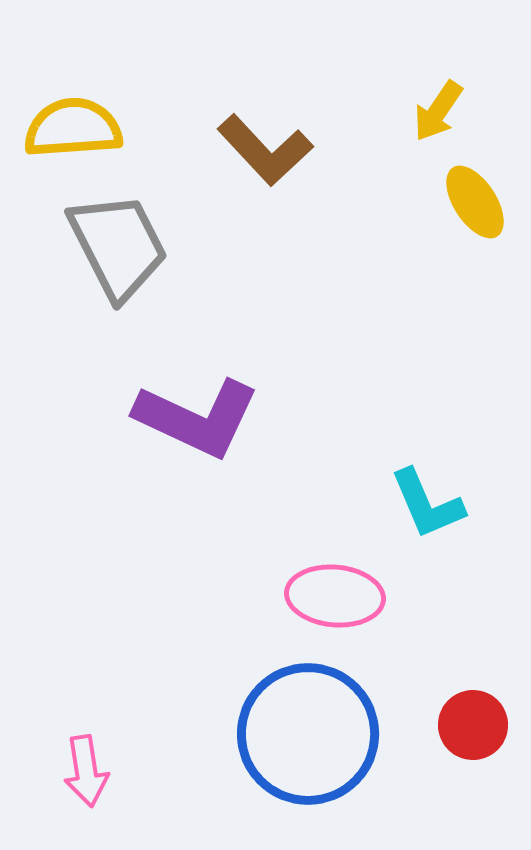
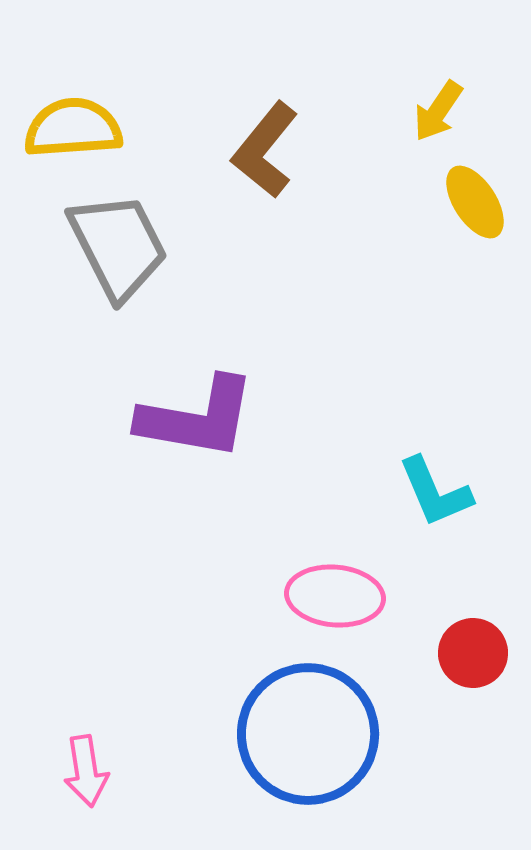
brown L-shape: rotated 82 degrees clockwise
purple L-shape: rotated 15 degrees counterclockwise
cyan L-shape: moved 8 px right, 12 px up
red circle: moved 72 px up
